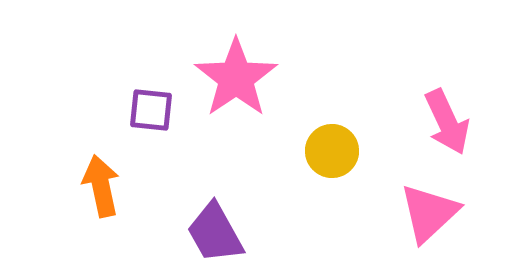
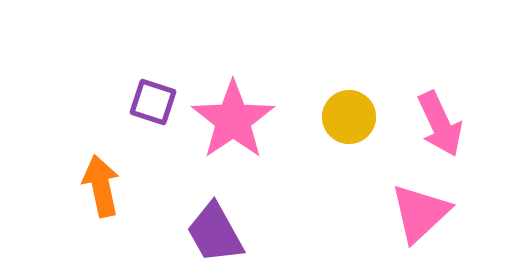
pink star: moved 3 px left, 42 px down
purple square: moved 2 px right, 8 px up; rotated 12 degrees clockwise
pink arrow: moved 7 px left, 2 px down
yellow circle: moved 17 px right, 34 px up
pink triangle: moved 9 px left
